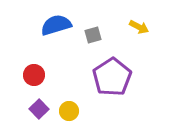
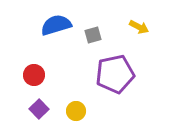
purple pentagon: moved 3 px right, 3 px up; rotated 21 degrees clockwise
yellow circle: moved 7 px right
